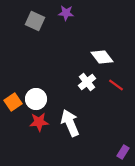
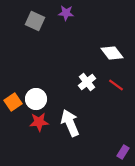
white diamond: moved 10 px right, 4 px up
